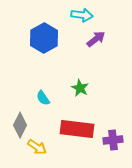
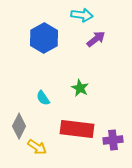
gray diamond: moved 1 px left, 1 px down
